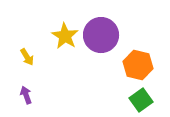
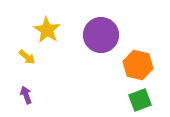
yellow star: moved 18 px left, 6 px up
yellow arrow: rotated 18 degrees counterclockwise
green square: moved 1 px left; rotated 15 degrees clockwise
